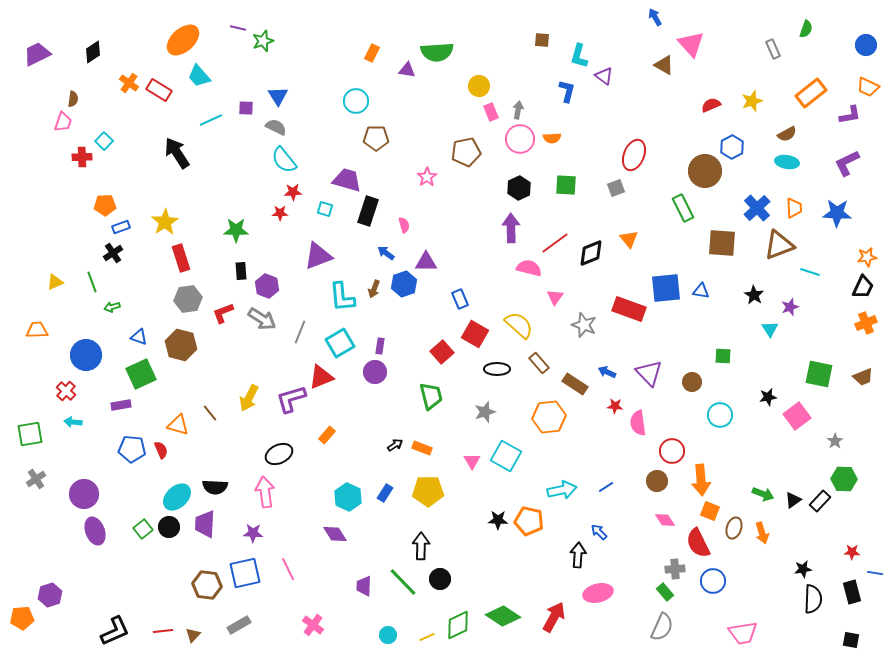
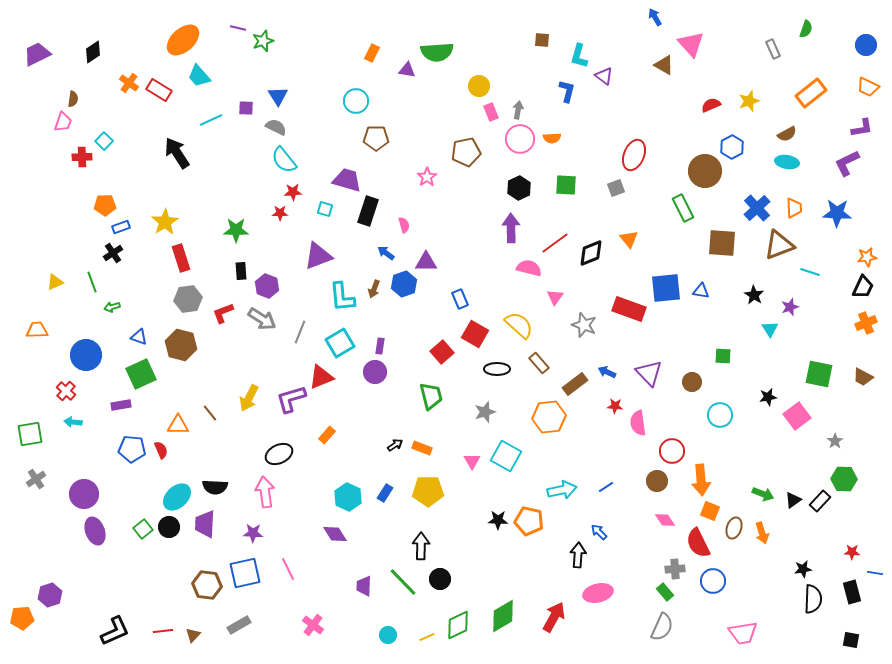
yellow star at (752, 101): moved 3 px left
purple L-shape at (850, 115): moved 12 px right, 13 px down
brown trapezoid at (863, 377): rotated 50 degrees clockwise
brown rectangle at (575, 384): rotated 70 degrees counterclockwise
orange triangle at (178, 425): rotated 15 degrees counterclockwise
green diamond at (503, 616): rotated 64 degrees counterclockwise
